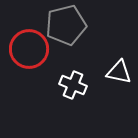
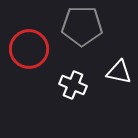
gray pentagon: moved 16 px right, 1 px down; rotated 15 degrees clockwise
